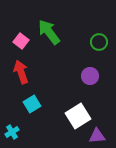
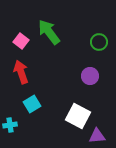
white square: rotated 30 degrees counterclockwise
cyan cross: moved 2 px left, 7 px up; rotated 24 degrees clockwise
